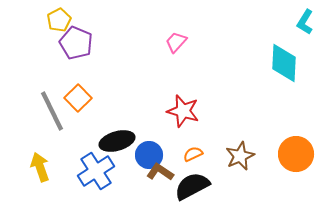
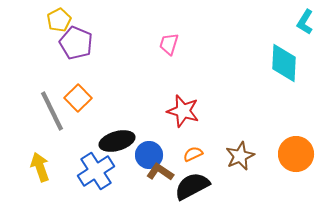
pink trapezoid: moved 7 px left, 2 px down; rotated 25 degrees counterclockwise
